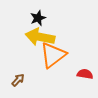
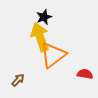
black star: moved 6 px right, 1 px up
yellow arrow: rotated 60 degrees clockwise
